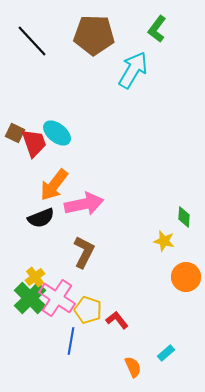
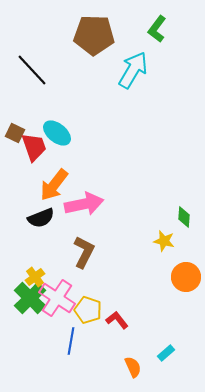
black line: moved 29 px down
red trapezoid: moved 4 px down
